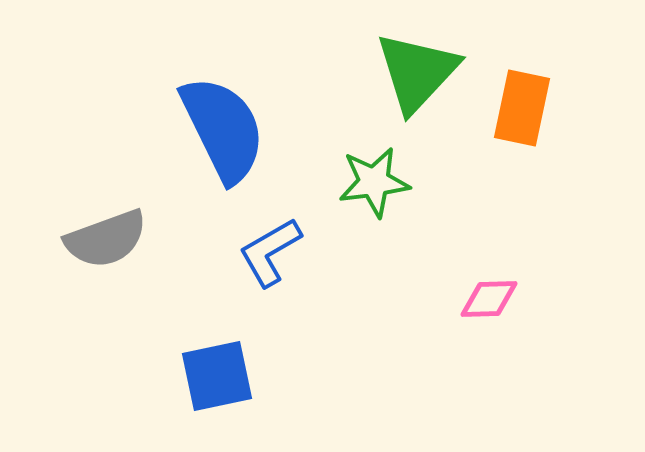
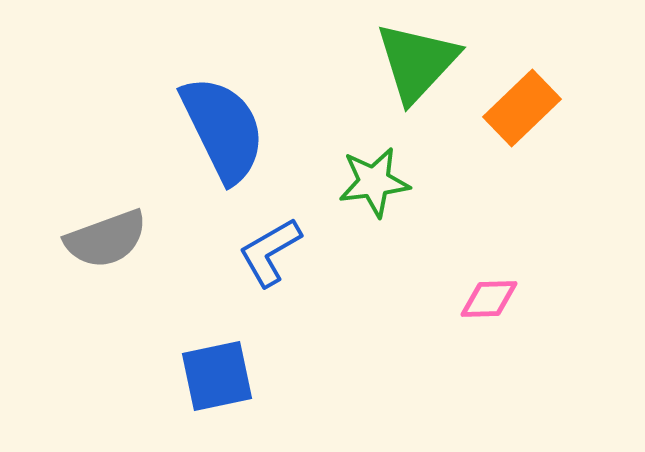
green triangle: moved 10 px up
orange rectangle: rotated 34 degrees clockwise
